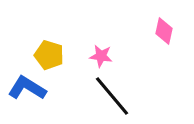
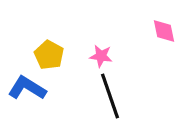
pink diamond: rotated 24 degrees counterclockwise
yellow pentagon: rotated 12 degrees clockwise
black line: moved 2 px left; rotated 21 degrees clockwise
